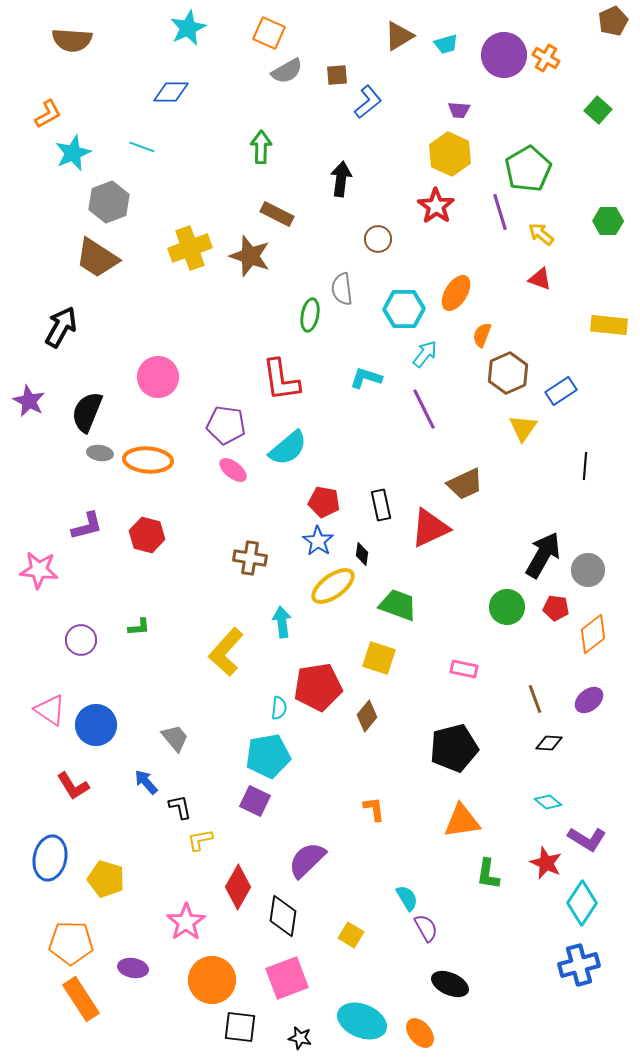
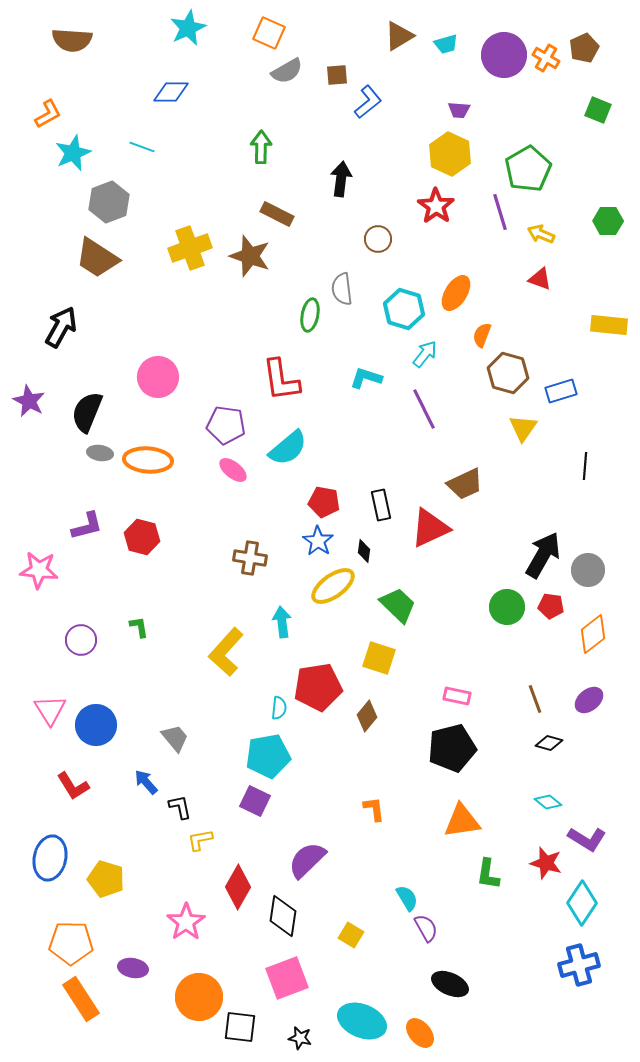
brown pentagon at (613, 21): moved 29 px left, 27 px down
green square at (598, 110): rotated 20 degrees counterclockwise
yellow arrow at (541, 234): rotated 16 degrees counterclockwise
cyan hexagon at (404, 309): rotated 18 degrees clockwise
brown hexagon at (508, 373): rotated 21 degrees counterclockwise
blue rectangle at (561, 391): rotated 16 degrees clockwise
red hexagon at (147, 535): moved 5 px left, 2 px down
black diamond at (362, 554): moved 2 px right, 3 px up
green trapezoid at (398, 605): rotated 24 degrees clockwise
red pentagon at (556, 608): moved 5 px left, 2 px up
green L-shape at (139, 627): rotated 95 degrees counterclockwise
pink rectangle at (464, 669): moved 7 px left, 27 px down
pink triangle at (50, 710): rotated 24 degrees clockwise
black diamond at (549, 743): rotated 12 degrees clockwise
black pentagon at (454, 748): moved 2 px left
red star at (546, 863): rotated 8 degrees counterclockwise
orange circle at (212, 980): moved 13 px left, 17 px down
